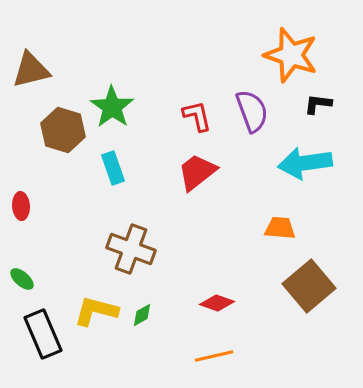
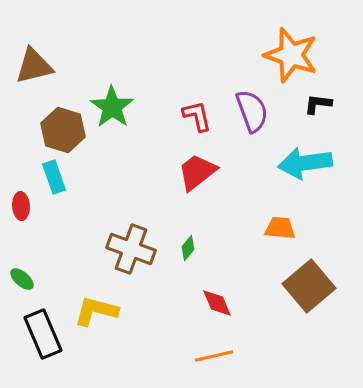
brown triangle: moved 3 px right, 4 px up
cyan rectangle: moved 59 px left, 9 px down
red diamond: rotated 48 degrees clockwise
green diamond: moved 46 px right, 67 px up; rotated 20 degrees counterclockwise
